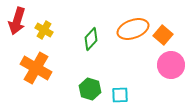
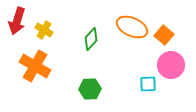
orange ellipse: moved 1 px left, 2 px up; rotated 44 degrees clockwise
orange square: moved 1 px right
orange cross: moved 1 px left, 2 px up
green hexagon: rotated 20 degrees counterclockwise
cyan square: moved 28 px right, 11 px up
